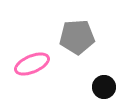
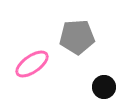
pink ellipse: rotated 12 degrees counterclockwise
